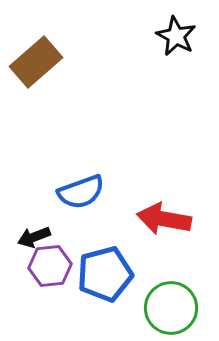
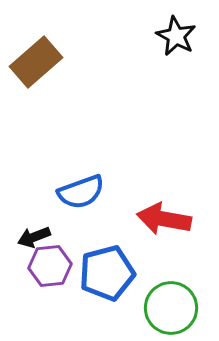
blue pentagon: moved 2 px right, 1 px up
